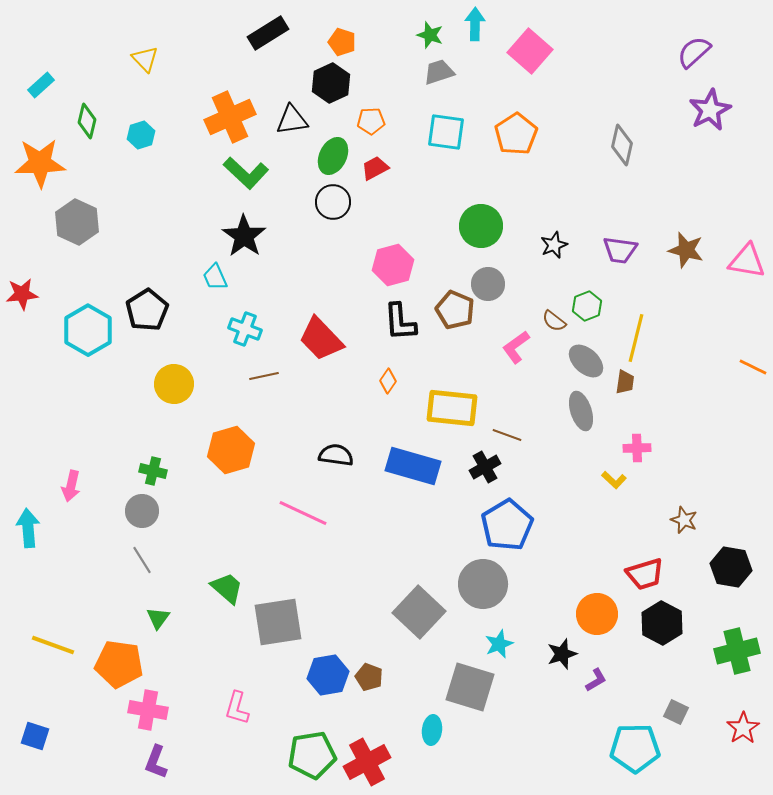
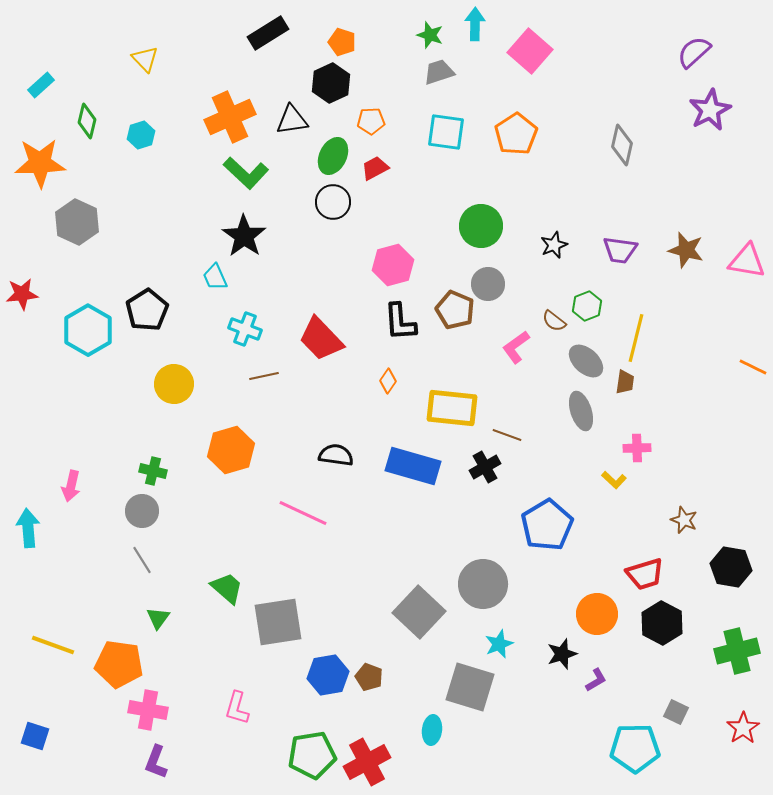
blue pentagon at (507, 525): moved 40 px right
